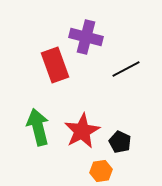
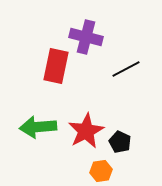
red rectangle: moved 1 px right, 1 px down; rotated 32 degrees clockwise
green arrow: rotated 81 degrees counterclockwise
red star: moved 4 px right
